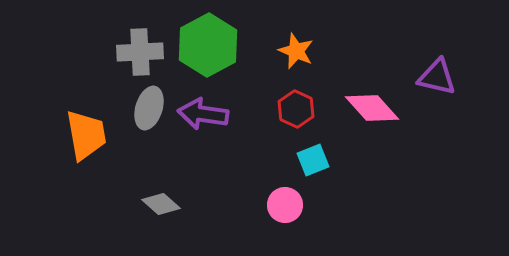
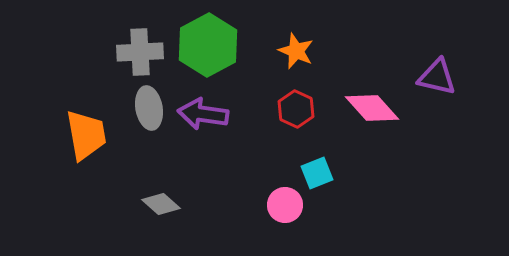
gray ellipse: rotated 27 degrees counterclockwise
cyan square: moved 4 px right, 13 px down
